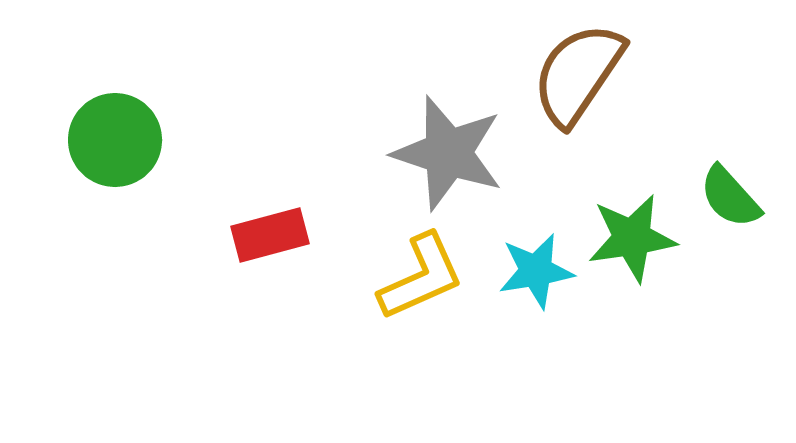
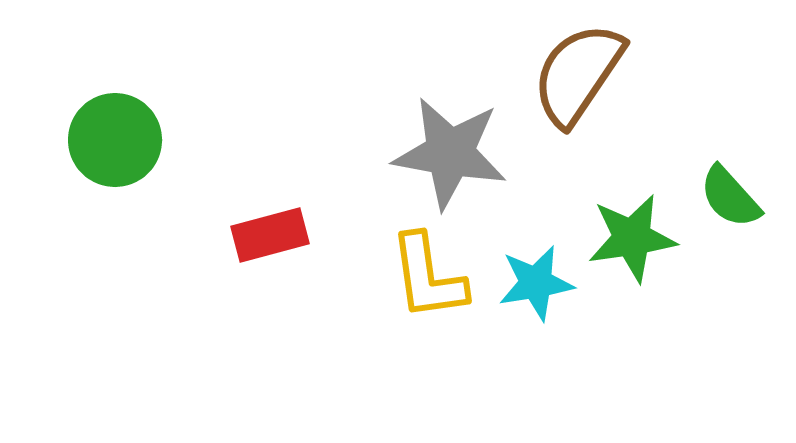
gray star: moved 2 px right; rotated 8 degrees counterclockwise
cyan star: moved 12 px down
yellow L-shape: moved 7 px right; rotated 106 degrees clockwise
